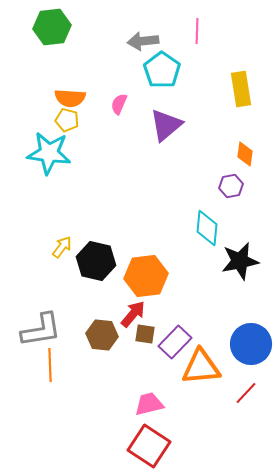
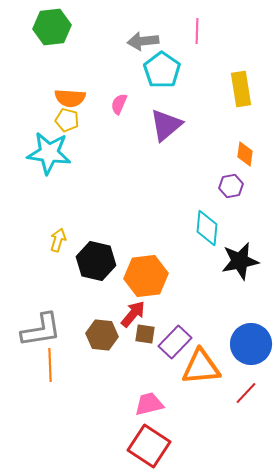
yellow arrow: moved 4 px left, 7 px up; rotated 20 degrees counterclockwise
